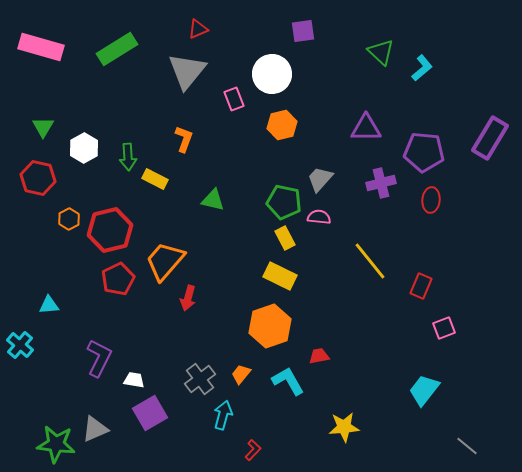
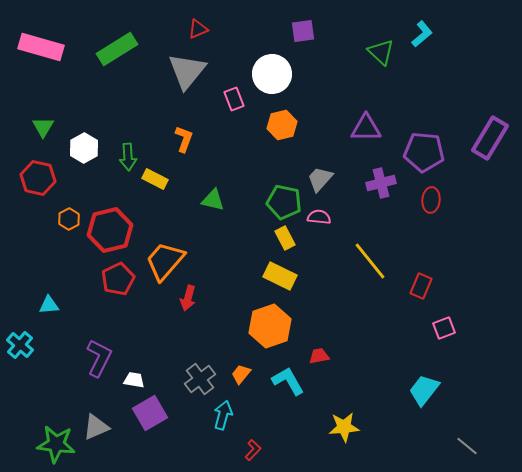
cyan L-shape at (422, 68): moved 34 px up
gray triangle at (95, 429): moved 1 px right, 2 px up
